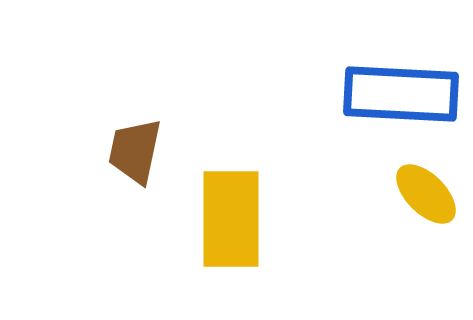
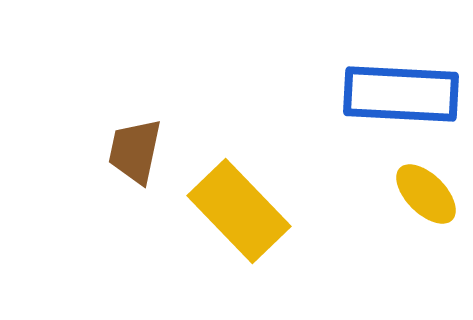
yellow rectangle: moved 8 px right, 8 px up; rotated 44 degrees counterclockwise
